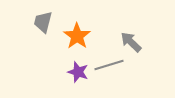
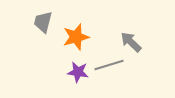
orange star: moved 1 px left, 1 px down; rotated 20 degrees clockwise
purple star: rotated 10 degrees counterclockwise
